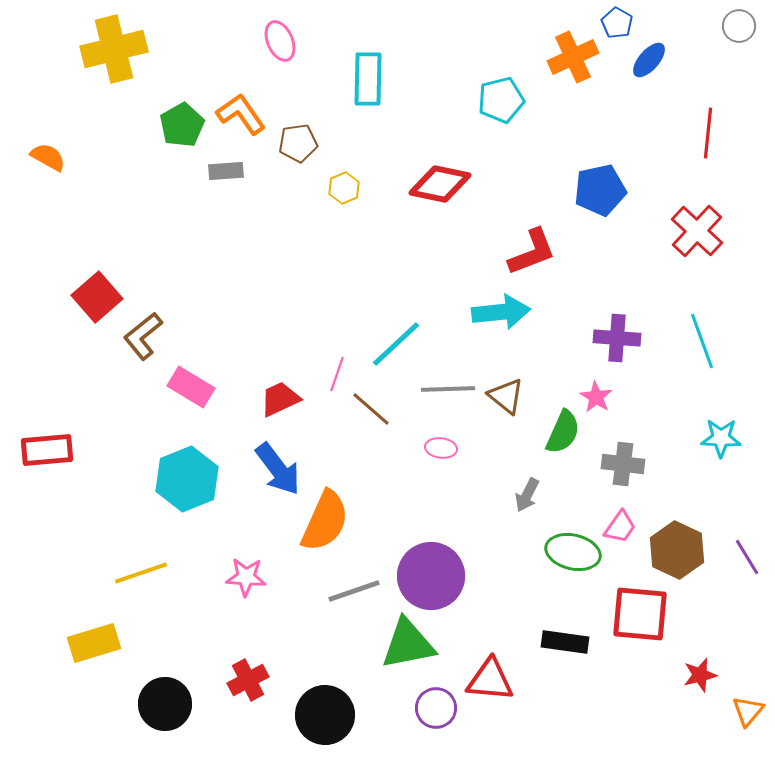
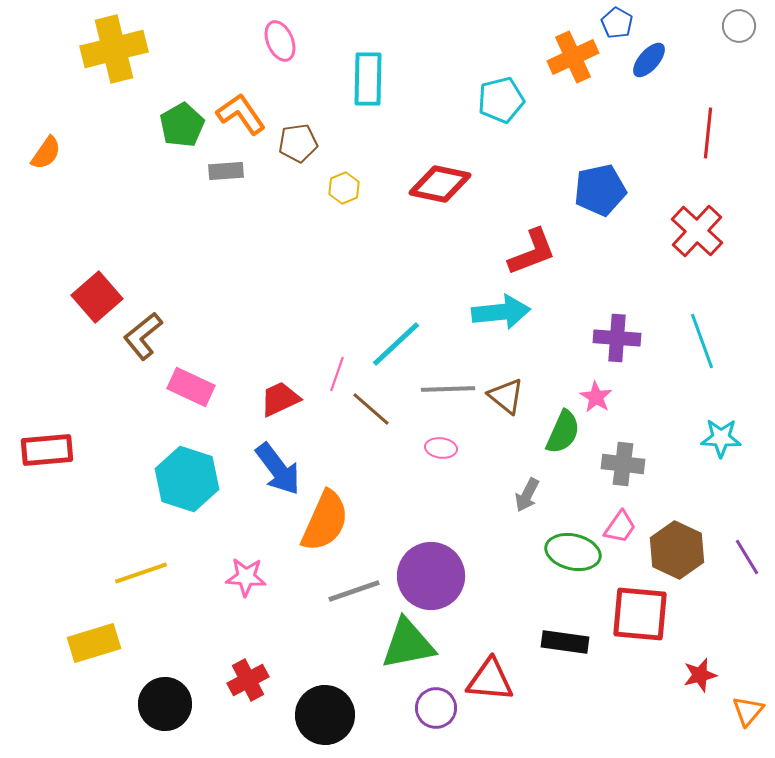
orange semicircle at (48, 157): moved 2 px left, 4 px up; rotated 96 degrees clockwise
pink rectangle at (191, 387): rotated 6 degrees counterclockwise
cyan hexagon at (187, 479): rotated 20 degrees counterclockwise
